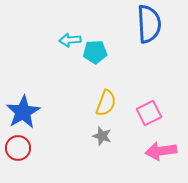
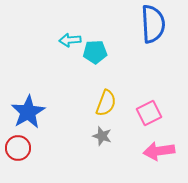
blue semicircle: moved 4 px right
blue star: moved 5 px right
pink arrow: moved 2 px left
